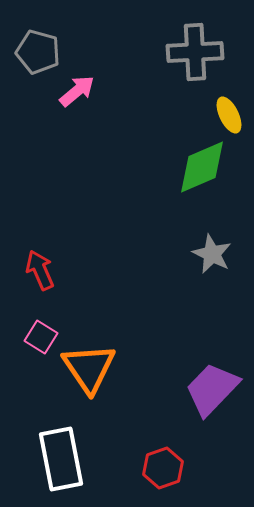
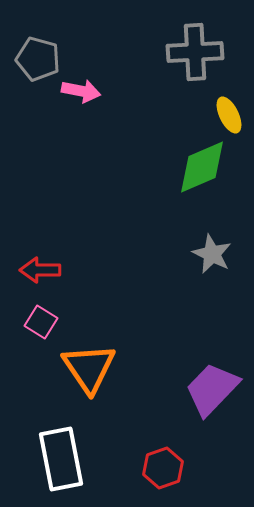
gray pentagon: moved 7 px down
pink arrow: moved 4 px right; rotated 51 degrees clockwise
red arrow: rotated 66 degrees counterclockwise
pink square: moved 15 px up
